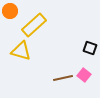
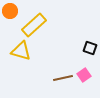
pink square: rotated 16 degrees clockwise
